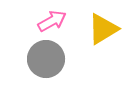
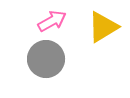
yellow triangle: moved 2 px up
